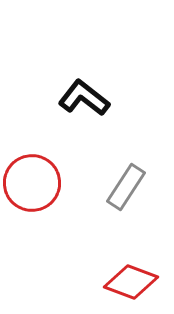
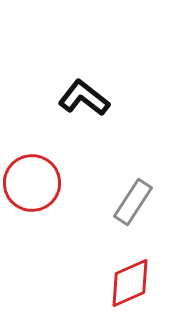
gray rectangle: moved 7 px right, 15 px down
red diamond: moved 1 px left, 1 px down; rotated 44 degrees counterclockwise
